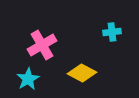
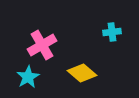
yellow diamond: rotated 12 degrees clockwise
cyan star: moved 2 px up
